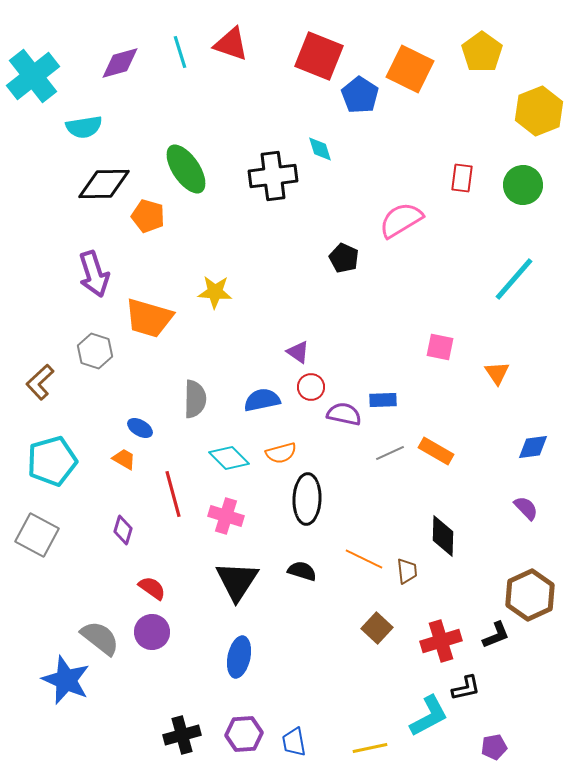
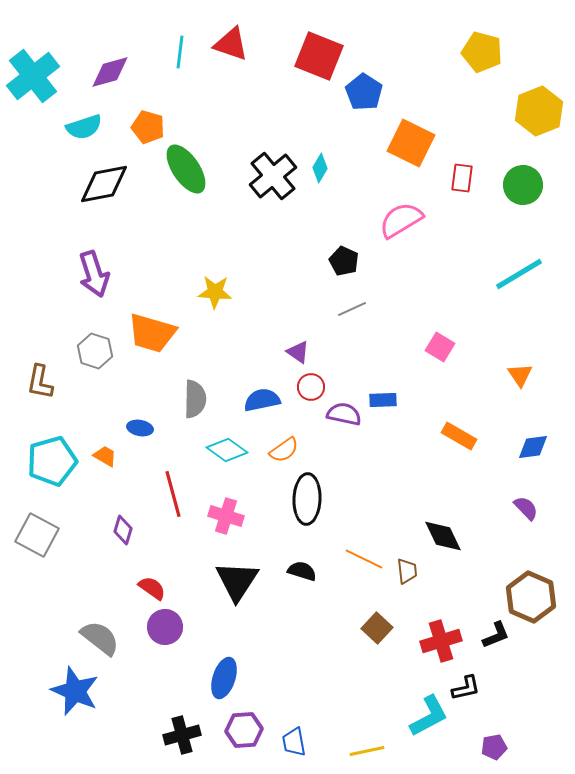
cyan line at (180, 52): rotated 24 degrees clockwise
yellow pentagon at (482, 52): rotated 21 degrees counterclockwise
purple diamond at (120, 63): moved 10 px left, 9 px down
orange square at (410, 69): moved 1 px right, 74 px down
blue pentagon at (360, 95): moved 4 px right, 3 px up
cyan semicircle at (84, 127): rotated 9 degrees counterclockwise
cyan diamond at (320, 149): moved 19 px down; rotated 48 degrees clockwise
black cross at (273, 176): rotated 33 degrees counterclockwise
black diamond at (104, 184): rotated 10 degrees counterclockwise
orange pentagon at (148, 216): moved 89 px up
black pentagon at (344, 258): moved 3 px down
cyan line at (514, 279): moved 5 px right, 5 px up; rotated 18 degrees clockwise
orange trapezoid at (149, 318): moved 3 px right, 15 px down
pink square at (440, 347): rotated 20 degrees clockwise
orange triangle at (497, 373): moved 23 px right, 2 px down
brown L-shape at (40, 382): rotated 36 degrees counterclockwise
blue ellipse at (140, 428): rotated 20 degrees counterclockwise
orange rectangle at (436, 451): moved 23 px right, 15 px up
orange semicircle at (281, 453): moved 3 px right, 3 px up; rotated 20 degrees counterclockwise
gray line at (390, 453): moved 38 px left, 144 px up
cyan diamond at (229, 458): moved 2 px left, 8 px up; rotated 9 degrees counterclockwise
orange trapezoid at (124, 459): moved 19 px left, 3 px up
black diamond at (443, 536): rotated 27 degrees counterclockwise
brown hexagon at (530, 595): moved 1 px right, 2 px down; rotated 12 degrees counterclockwise
purple circle at (152, 632): moved 13 px right, 5 px up
blue ellipse at (239, 657): moved 15 px left, 21 px down; rotated 6 degrees clockwise
blue star at (66, 680): moved 9 px right, 11 px down
purple hexagon at (244, 734): moved 4 px up
yellow line at (370, 748): moved 3 px left, 3 px down
